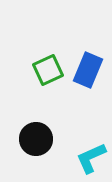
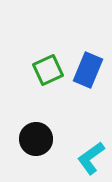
cyan L-shape: rotated 12 degrees counterclockwise
